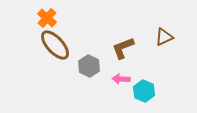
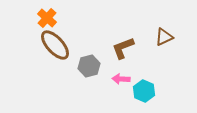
gray hexagon: rotated 20 degrees clockwise
